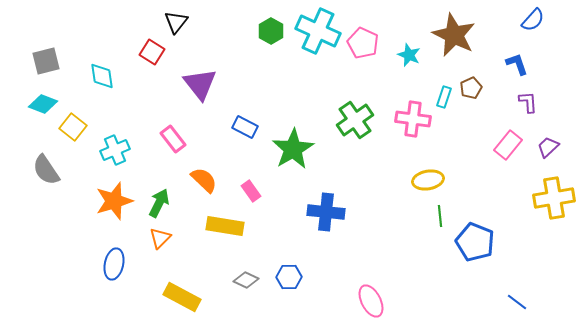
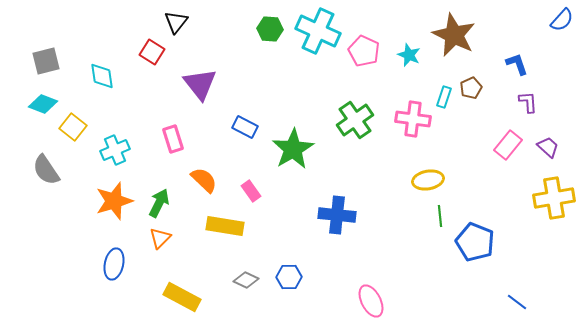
blue semicircle at (533, 20): moved 29 px right
green hexagon at (271, 31): moved 1 px left, 2 px up; rotated 25 degrees counterclockwise
pink pentagon at (363, 43): moved 1 px right, 8 px down
pink rectangle at (173, 139): rotated 20 degrees clockwise
purple trapezoid at (548, 147): rotated 85 degrees clockwise
blue cross at (326, 212): moved 11 px right, 3 px down
